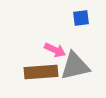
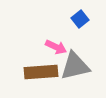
blue square: moved 1 px left, 1 px down; rotated 30 degrees counterclockwise
pink arrow: moved 1 px right, 3 px up
